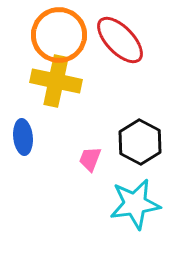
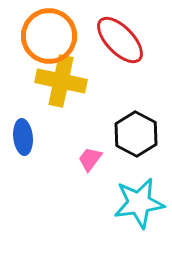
orange circle: moved 10 px left, 1 px down
yellow cross: moved 5 px right
black hexagon: moved 4 px left, 8 px up
pink trapezoid: rotated 16 degrees clockwise
cyan star: moved 4 px right, 1 px up
